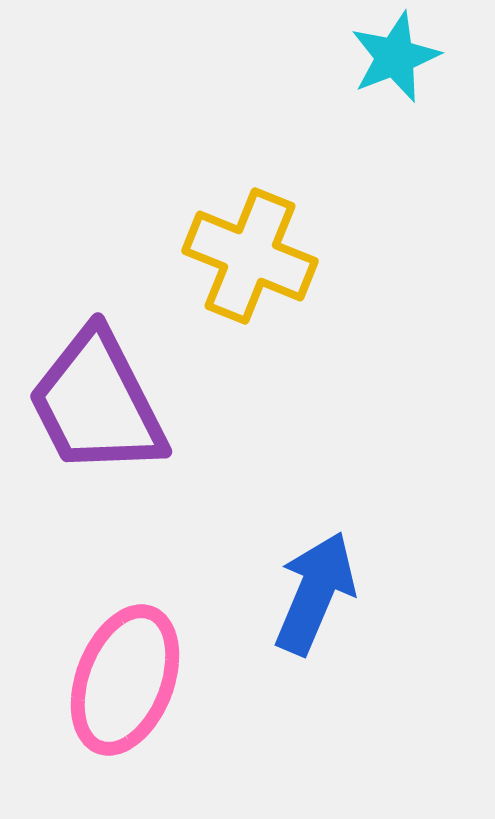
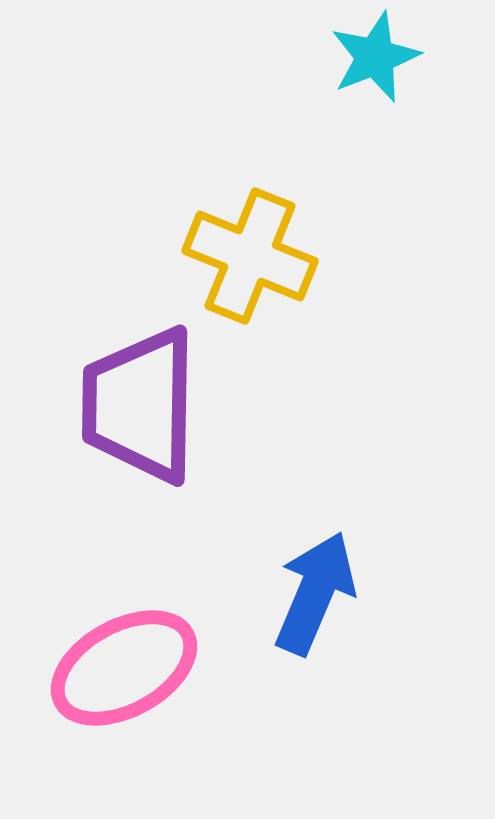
cyan star: moved 20 px left
purple trapezoid: moved 43 px right, 2 px down; rotated 28 degrees clockwise
pink ellipse: moved 1 px left, 12 px up; rotated 40 degrees clockwise
